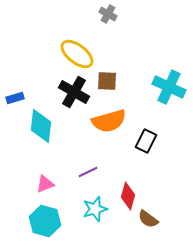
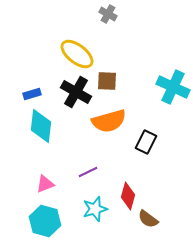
cyan cross: moved 4 px right
black cross: moved 2 px right
blue rectangle: moved 17 px right, 4 px up
black rectangle: moved 1 px down
